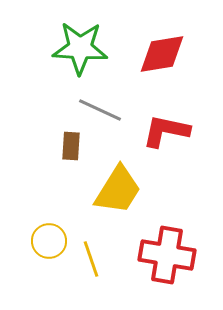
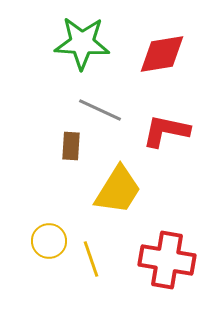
green star: moved 2 px right, 5 px up
red cross: moved 5 px down
